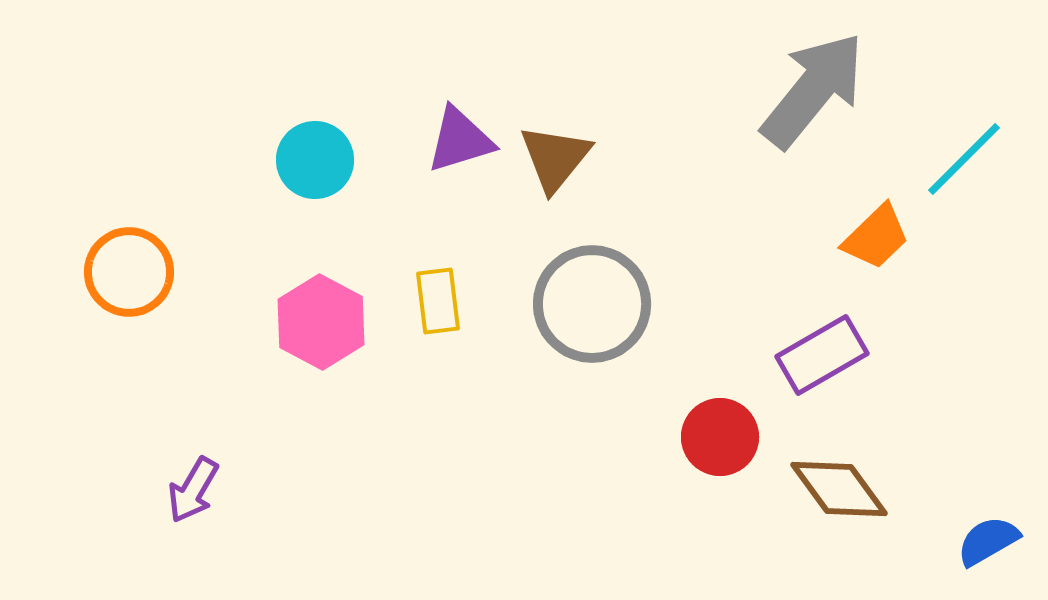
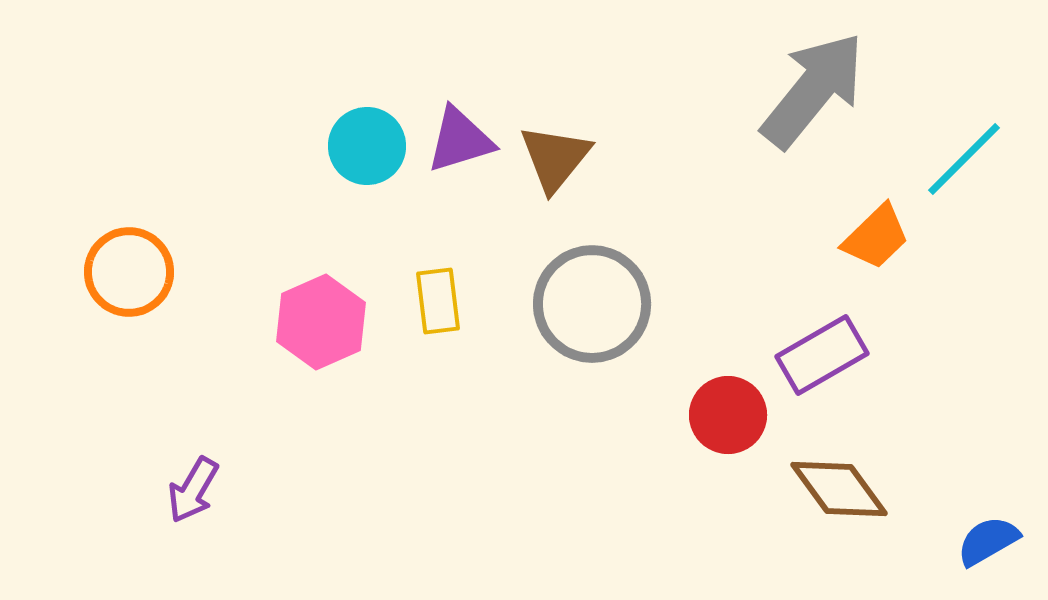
cyan circle: moved 52 px right, 14 px up
pink hexagon: rotated 8 degrees clockwise
red circle: moved 8 px right, 22 px up
